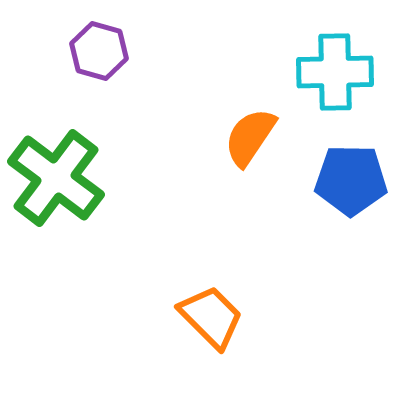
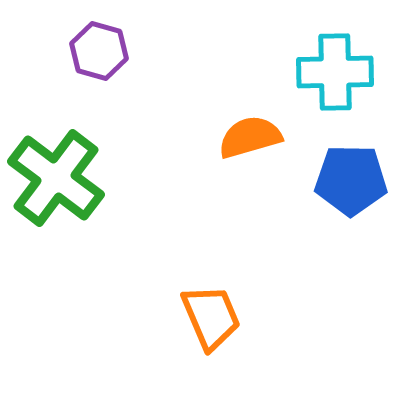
orange semicircle: rotated 40 degrees clockwise
orange trapezoid: rotated 22 degrees clockwise
